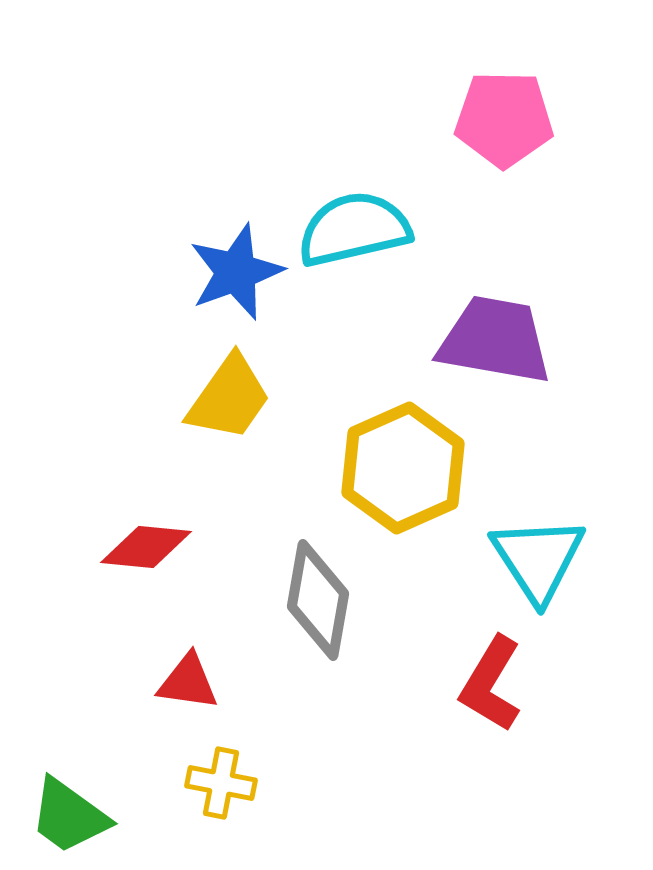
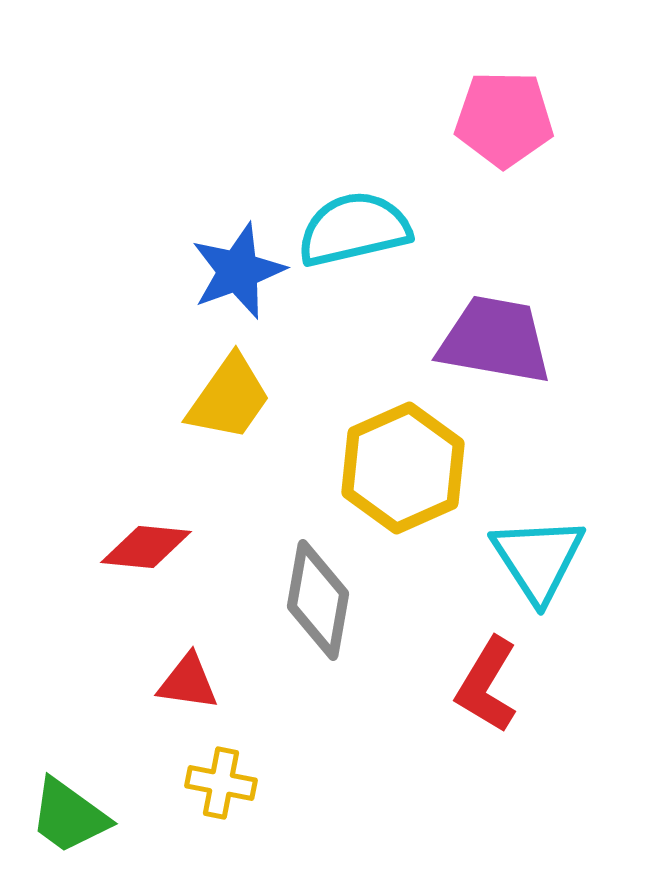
blue star: moved 2 px right, 1 px up
red L-shape: moved 4 px left, 1 px down
